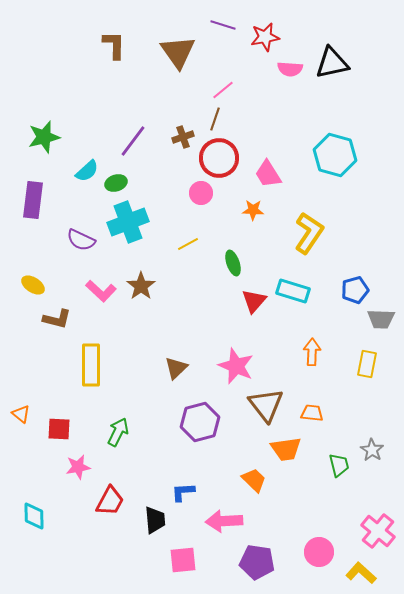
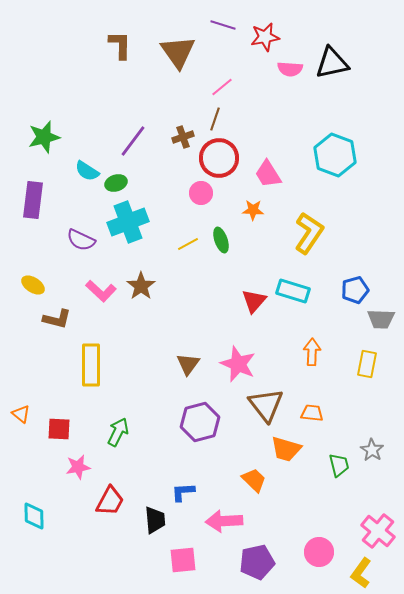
brown L-shape at (114, 45): moved 6 px right
pink line at (223, 90): moved 1 px left, 3 px up
cyan hexagon at (335, 155): rotated 6 degrees clockwise
cyan semicircle at (87, 171): rotated 75 degrees clockwise
green ellipse at (233, 263): moved 12 px left, 23 px up
pink star at (236, 366): moved 2 px right, 2 px up
brown triangle at (176, 368): moved 12 px right, 4 px up; rotated 10 degrees counterclockwise
orange trapezoid at (286, 449): rotated 24 degrees clockwise
purple pentagon at (257, 562): rotated 20 degrees counterclockwise
yellow L-shape at (361, 573): rotated 96 degrees counterclockwise
